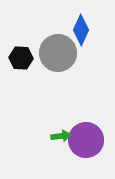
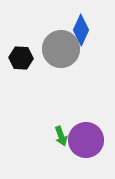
gray circle: moved 3 px right, 4 px up
green arrow: rotated 78 degrees clockwise
